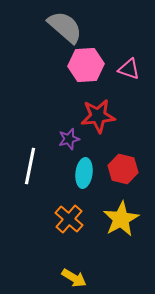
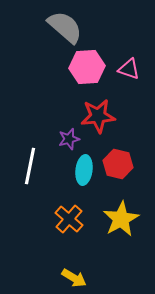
pink hexagon: moved 1 px right, 2 px down
red hexagon: moved 5 px left, 5 px up
cyan ellipse: moved 3 px up
